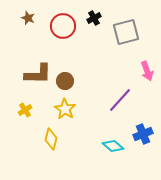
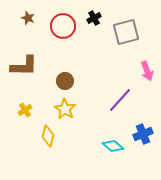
brown L-shape: moved 14 px left, 8 px up
yellow diamond: moved 3 px left, 3 px up
